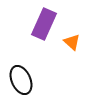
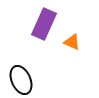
orange triangle: rotated 18 degrees counterclockwise
